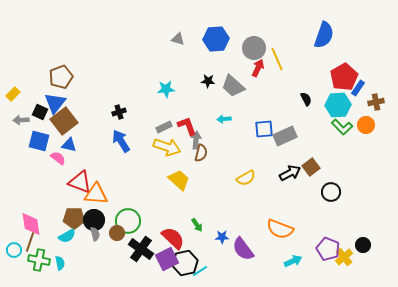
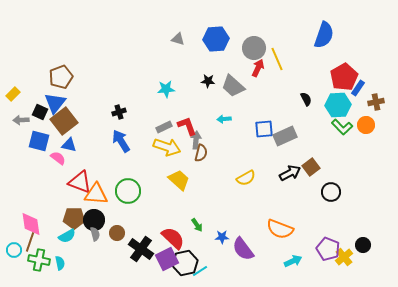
green circle at (128, 221): moved 30 px up
